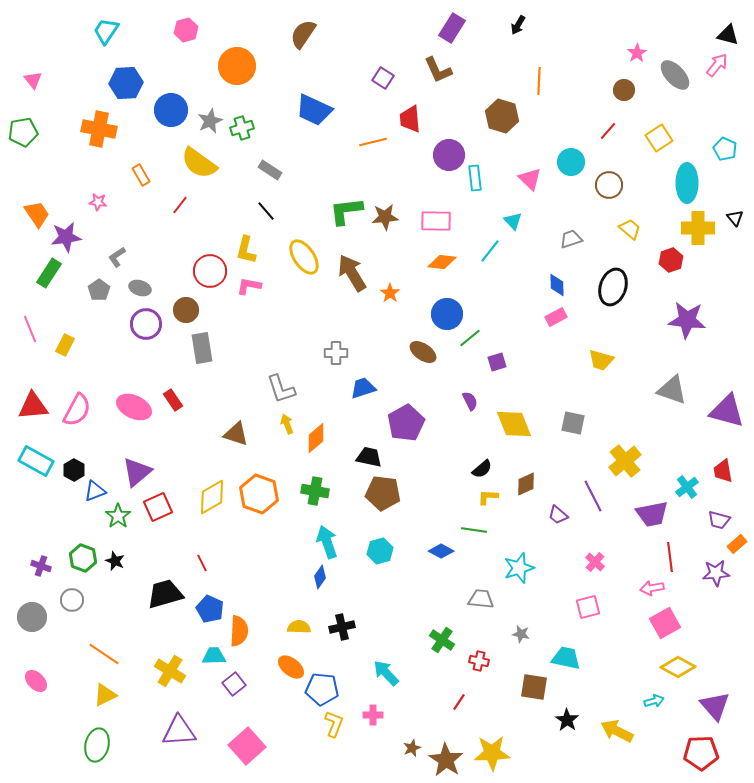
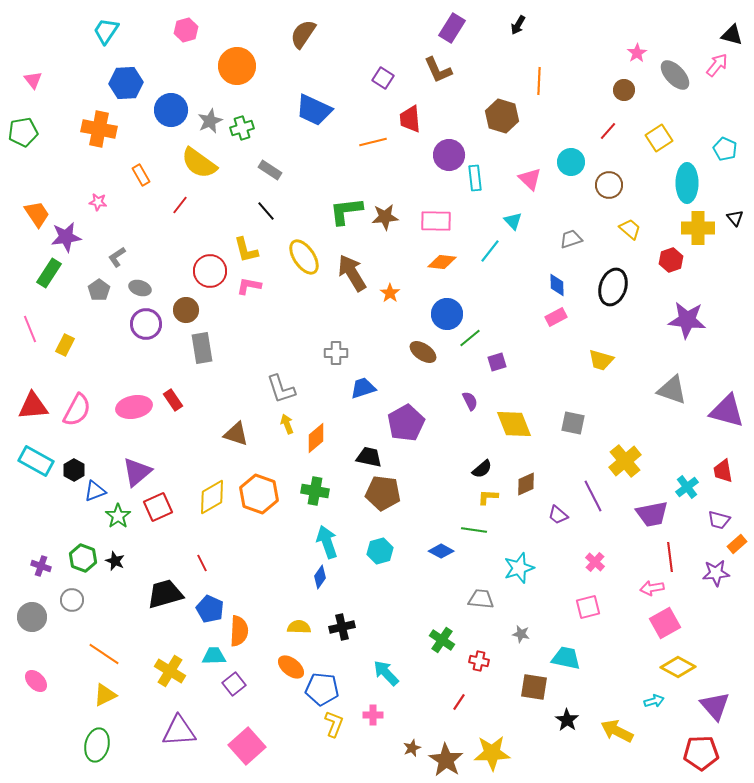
black triangle at (728, 35): moved 4 px right
yellow L-shape at (246, 250): rotated 28 degrees counterclockwise
pink ellipse at (134, 407): rotated 36 degrees counterclockwise
